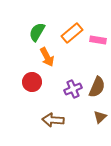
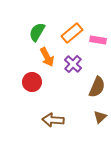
purple cross: moved 25 px up; rotated 24 degrees counterclockwise
